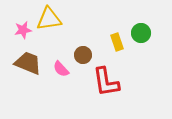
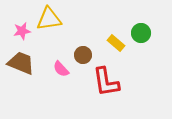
pink star: moved 1 px left, 1 px down
yellow rectangle: moved 1 px left, 1 px down; rotated 30 degrees counterclockwise
brown trapezoid: moved 7 px left
